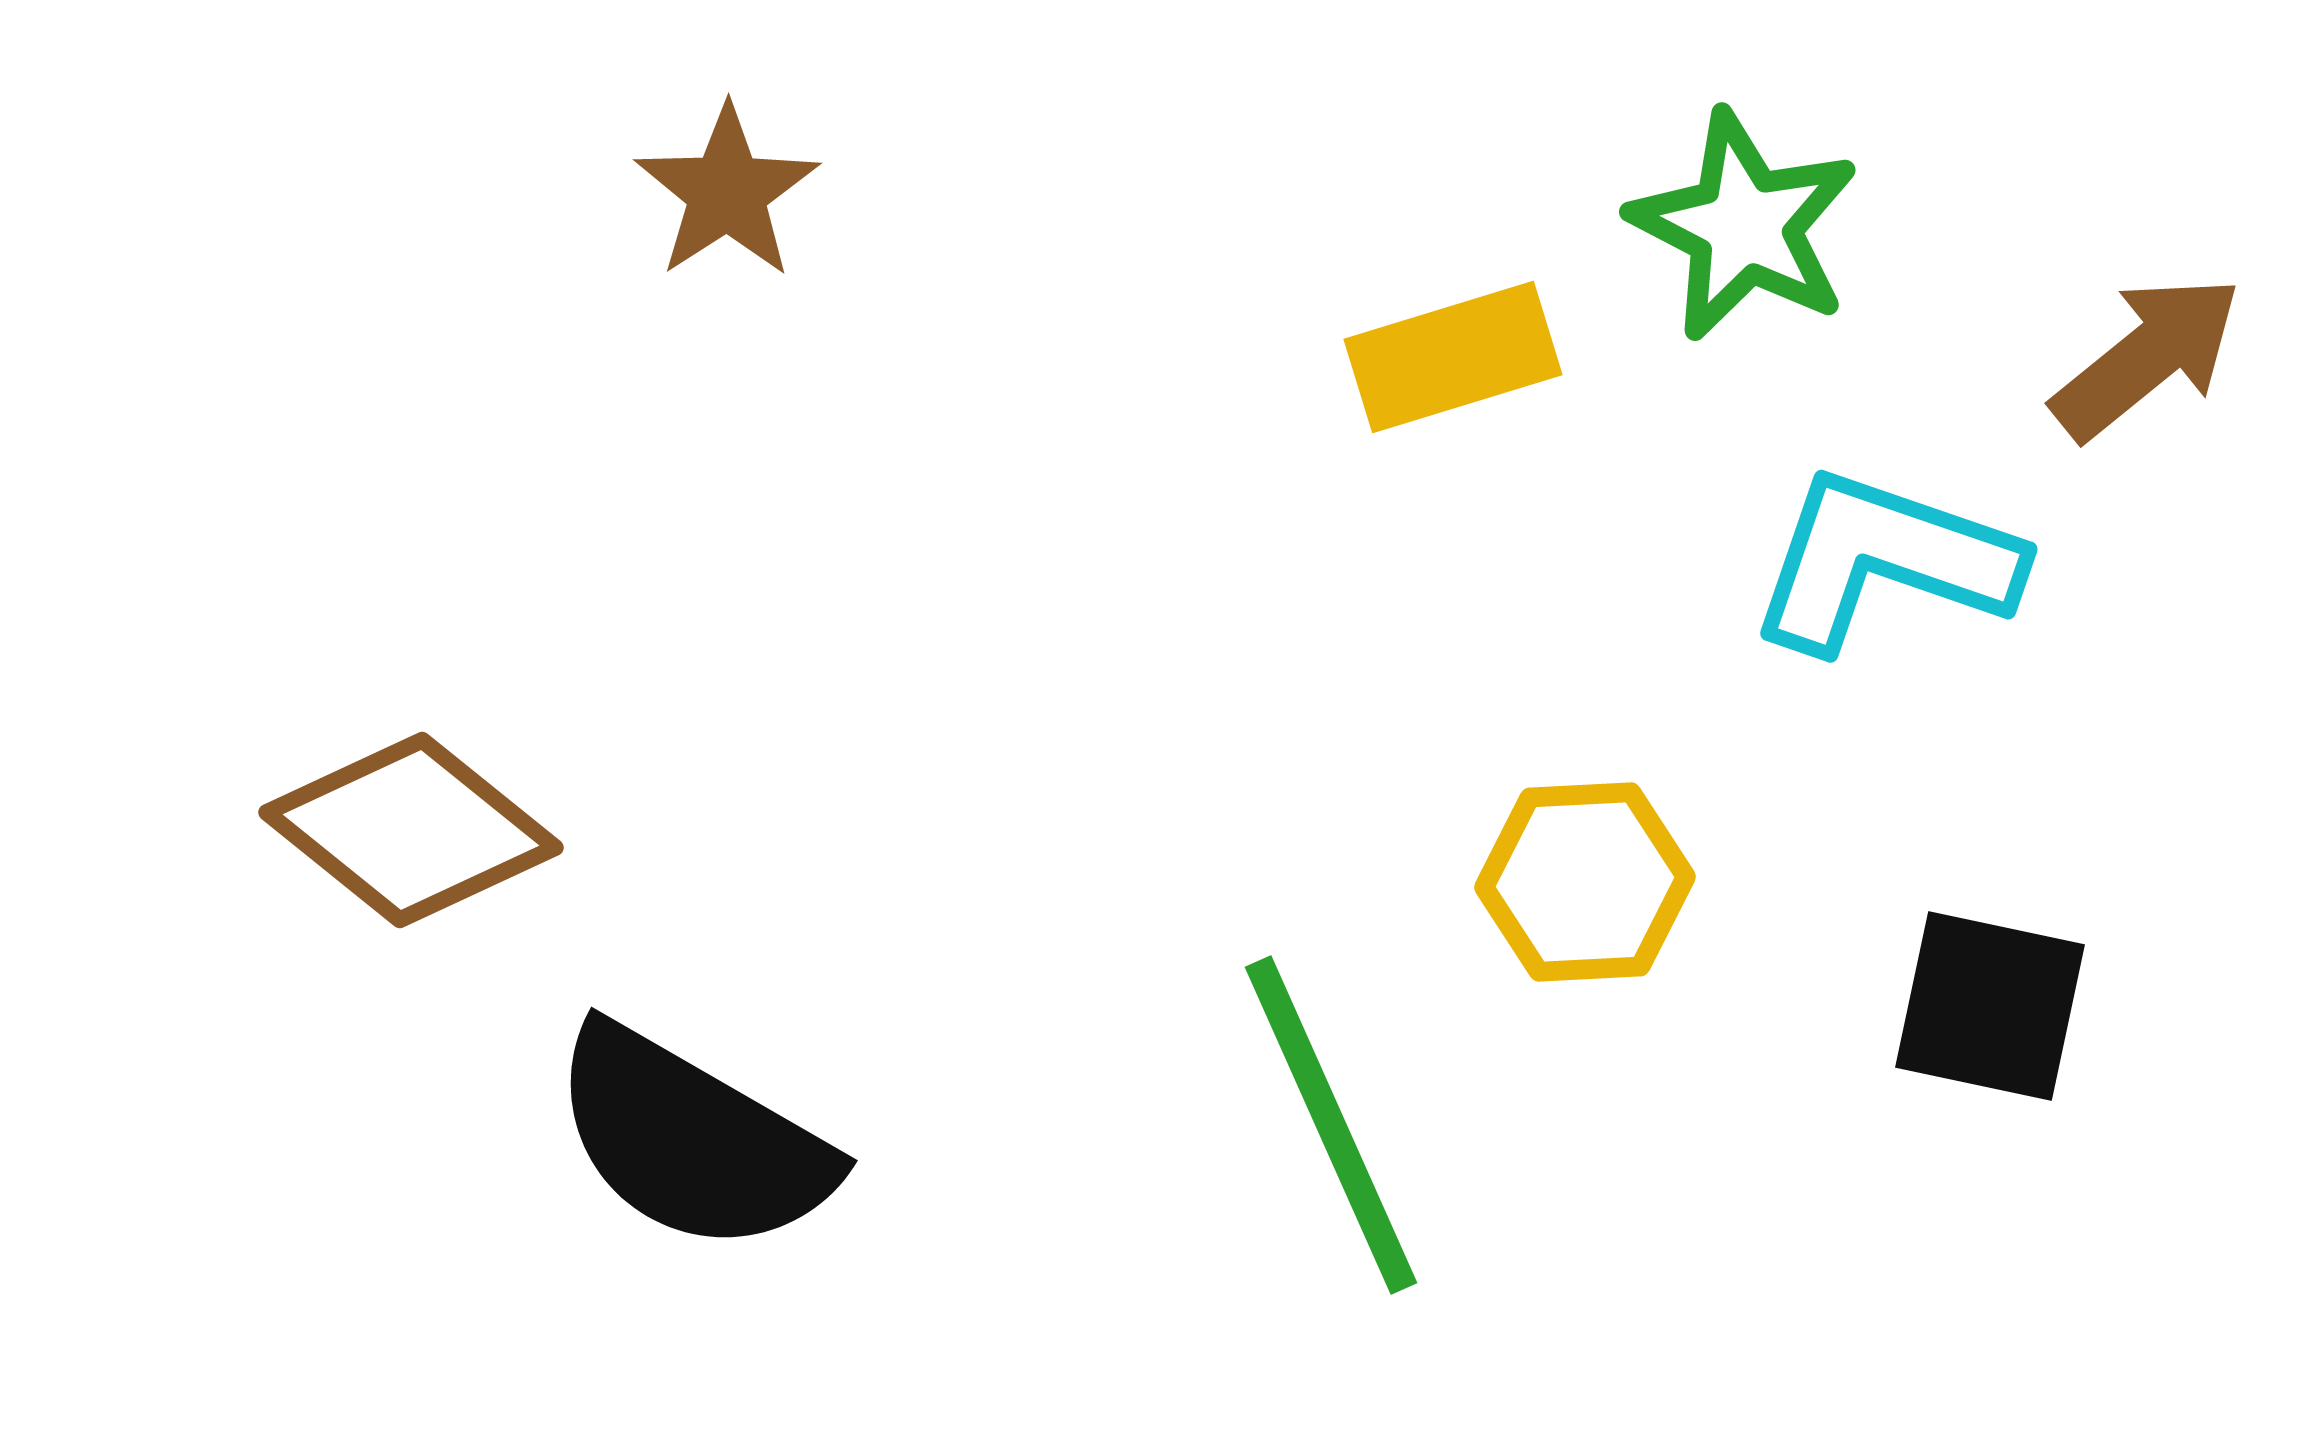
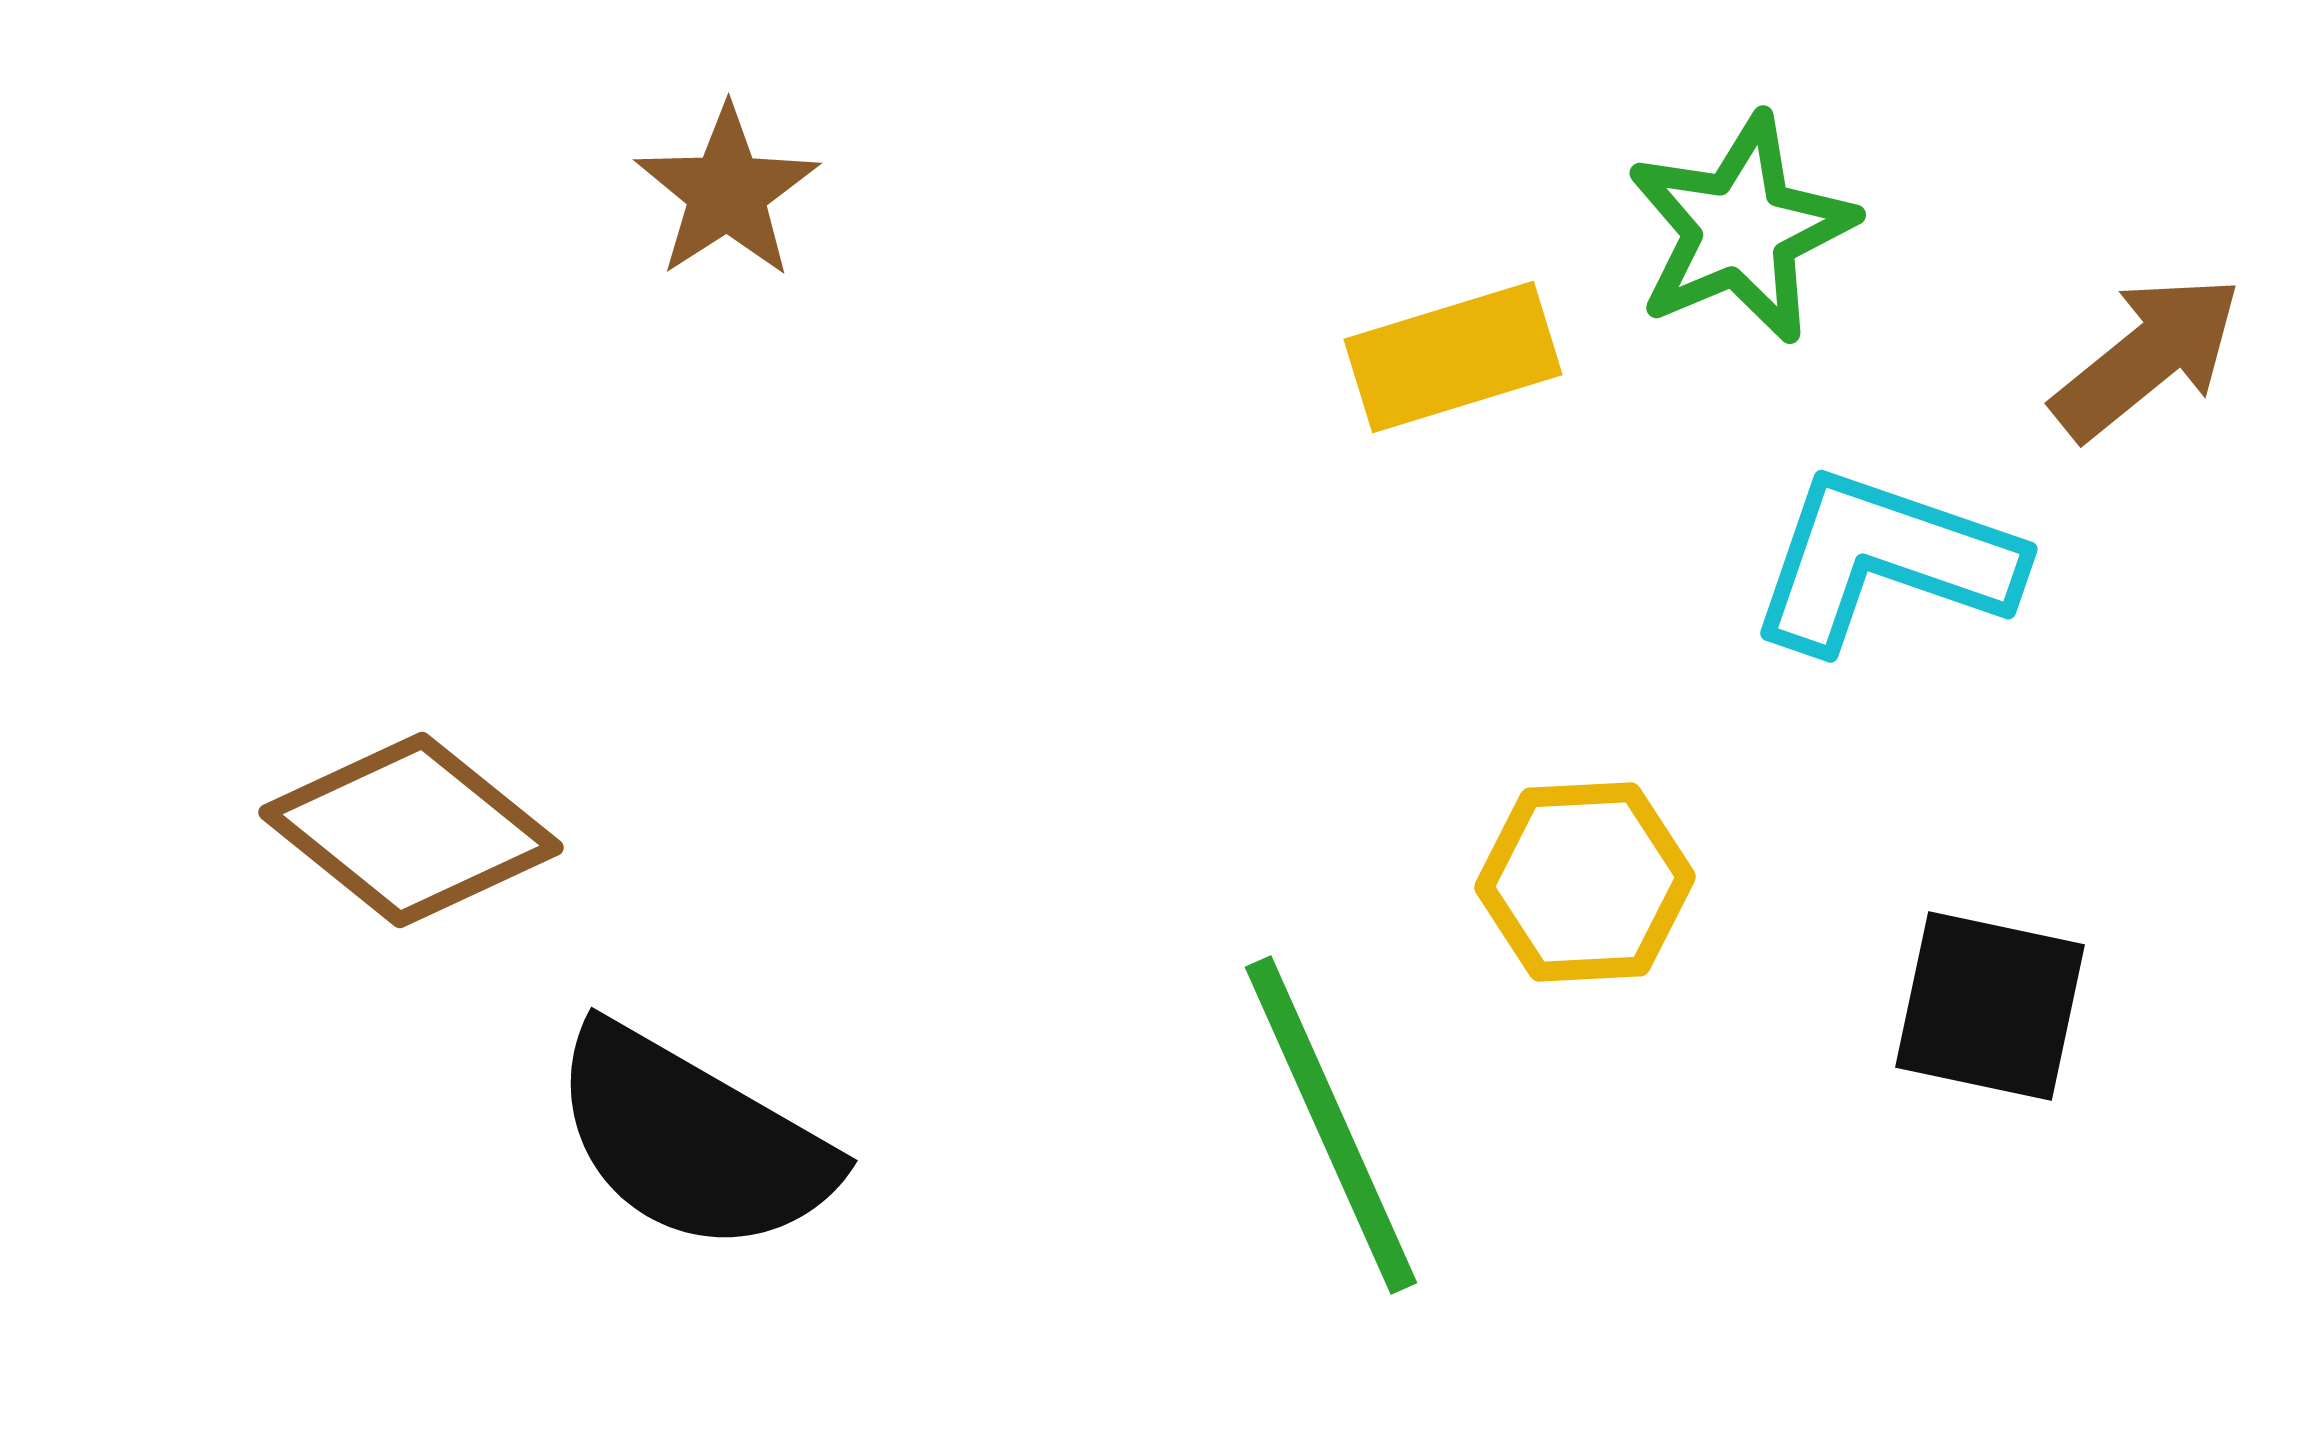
green star: moved 3 px left, 3 px down; rotated 22 degrees clockwise
